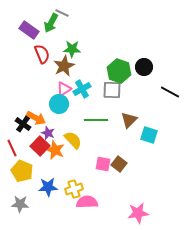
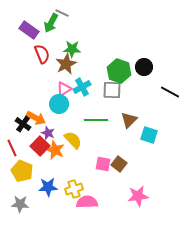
brown star: moved 2 px right, 2 px up
cyan cross: moved 2 px up
pink star: moved 17 px up
